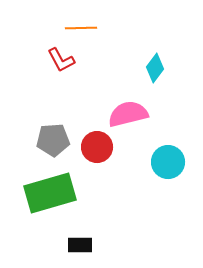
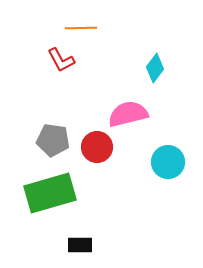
gray pentagon: rotated 12 degrees clockwise
